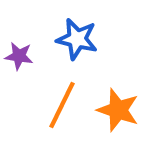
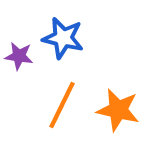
blue star: moved 14 px left, 1 px up
orange star: rotated 6 degrees counterclockwise
